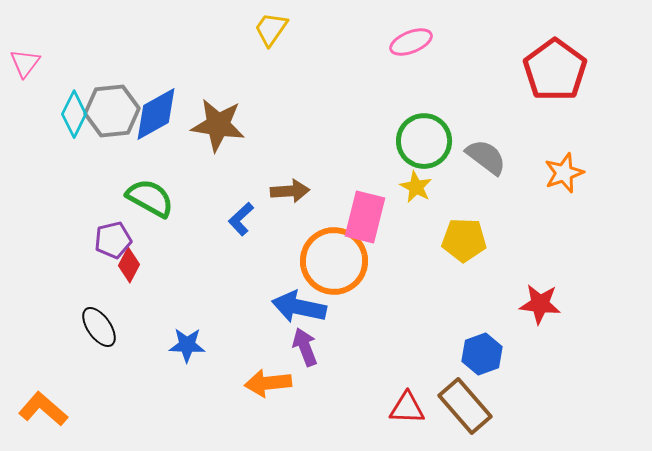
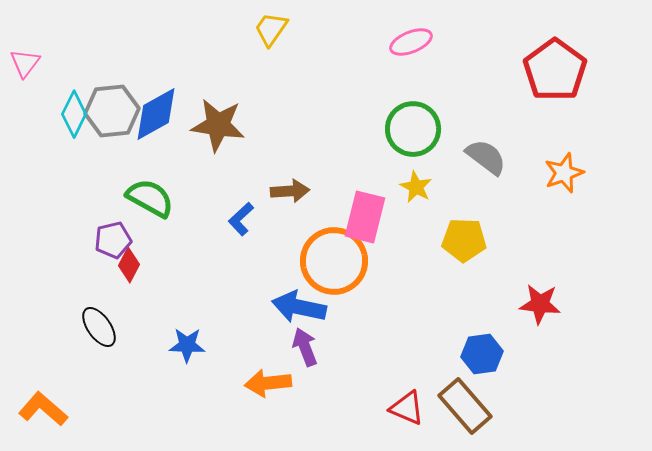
green circle: moved 11 px left, 12 px up
blue hexagon: rotated 12 degrees clockwise
red triangle: rotated 21 degrees clockwise
